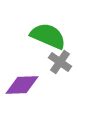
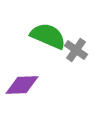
gray cross: moved 16 px right, 12 px up
